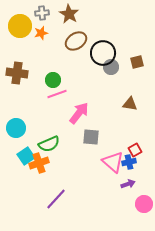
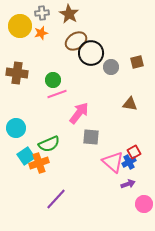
black circle: moved 12 px left
red square: moved 1 px left, 2 px down
blue cross: rotated 16 degrees counterclockwise
